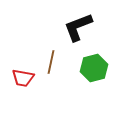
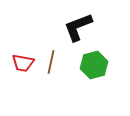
green hexagon: moved 3 px up
red trapezoid: moved 15 px up
